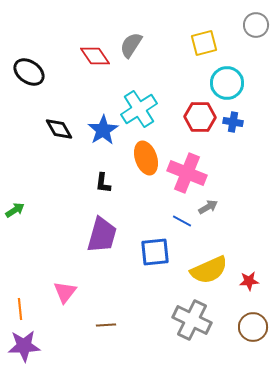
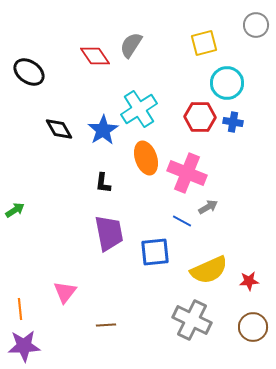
purple trapezoid: moved 7 px right, 2 px up; rotated 27 degrees counterclockwise
